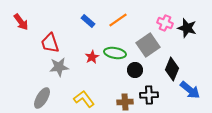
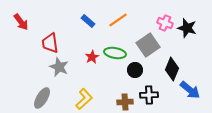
red trapezoid: rotated 10 degrees clockwise
gray star: rotated 30 degrees clockwise
yellow L-shape: rotated 85 degrees clockwise
